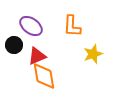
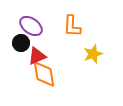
black circle: moved 7 px right, 2 px up
orange diamond: moved 2 px up
